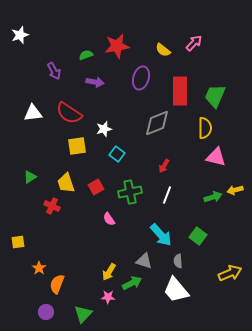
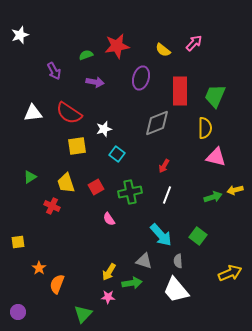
green arrow at (132, 283): rotated 18 degrees clockwise
purple circle at (46, 312): moved 28 px left
